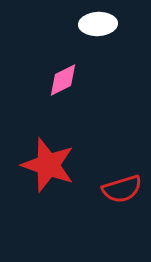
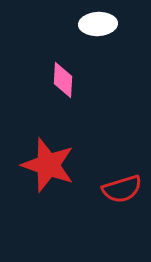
pink diamond: rotated 60 degrees counterclockwise
